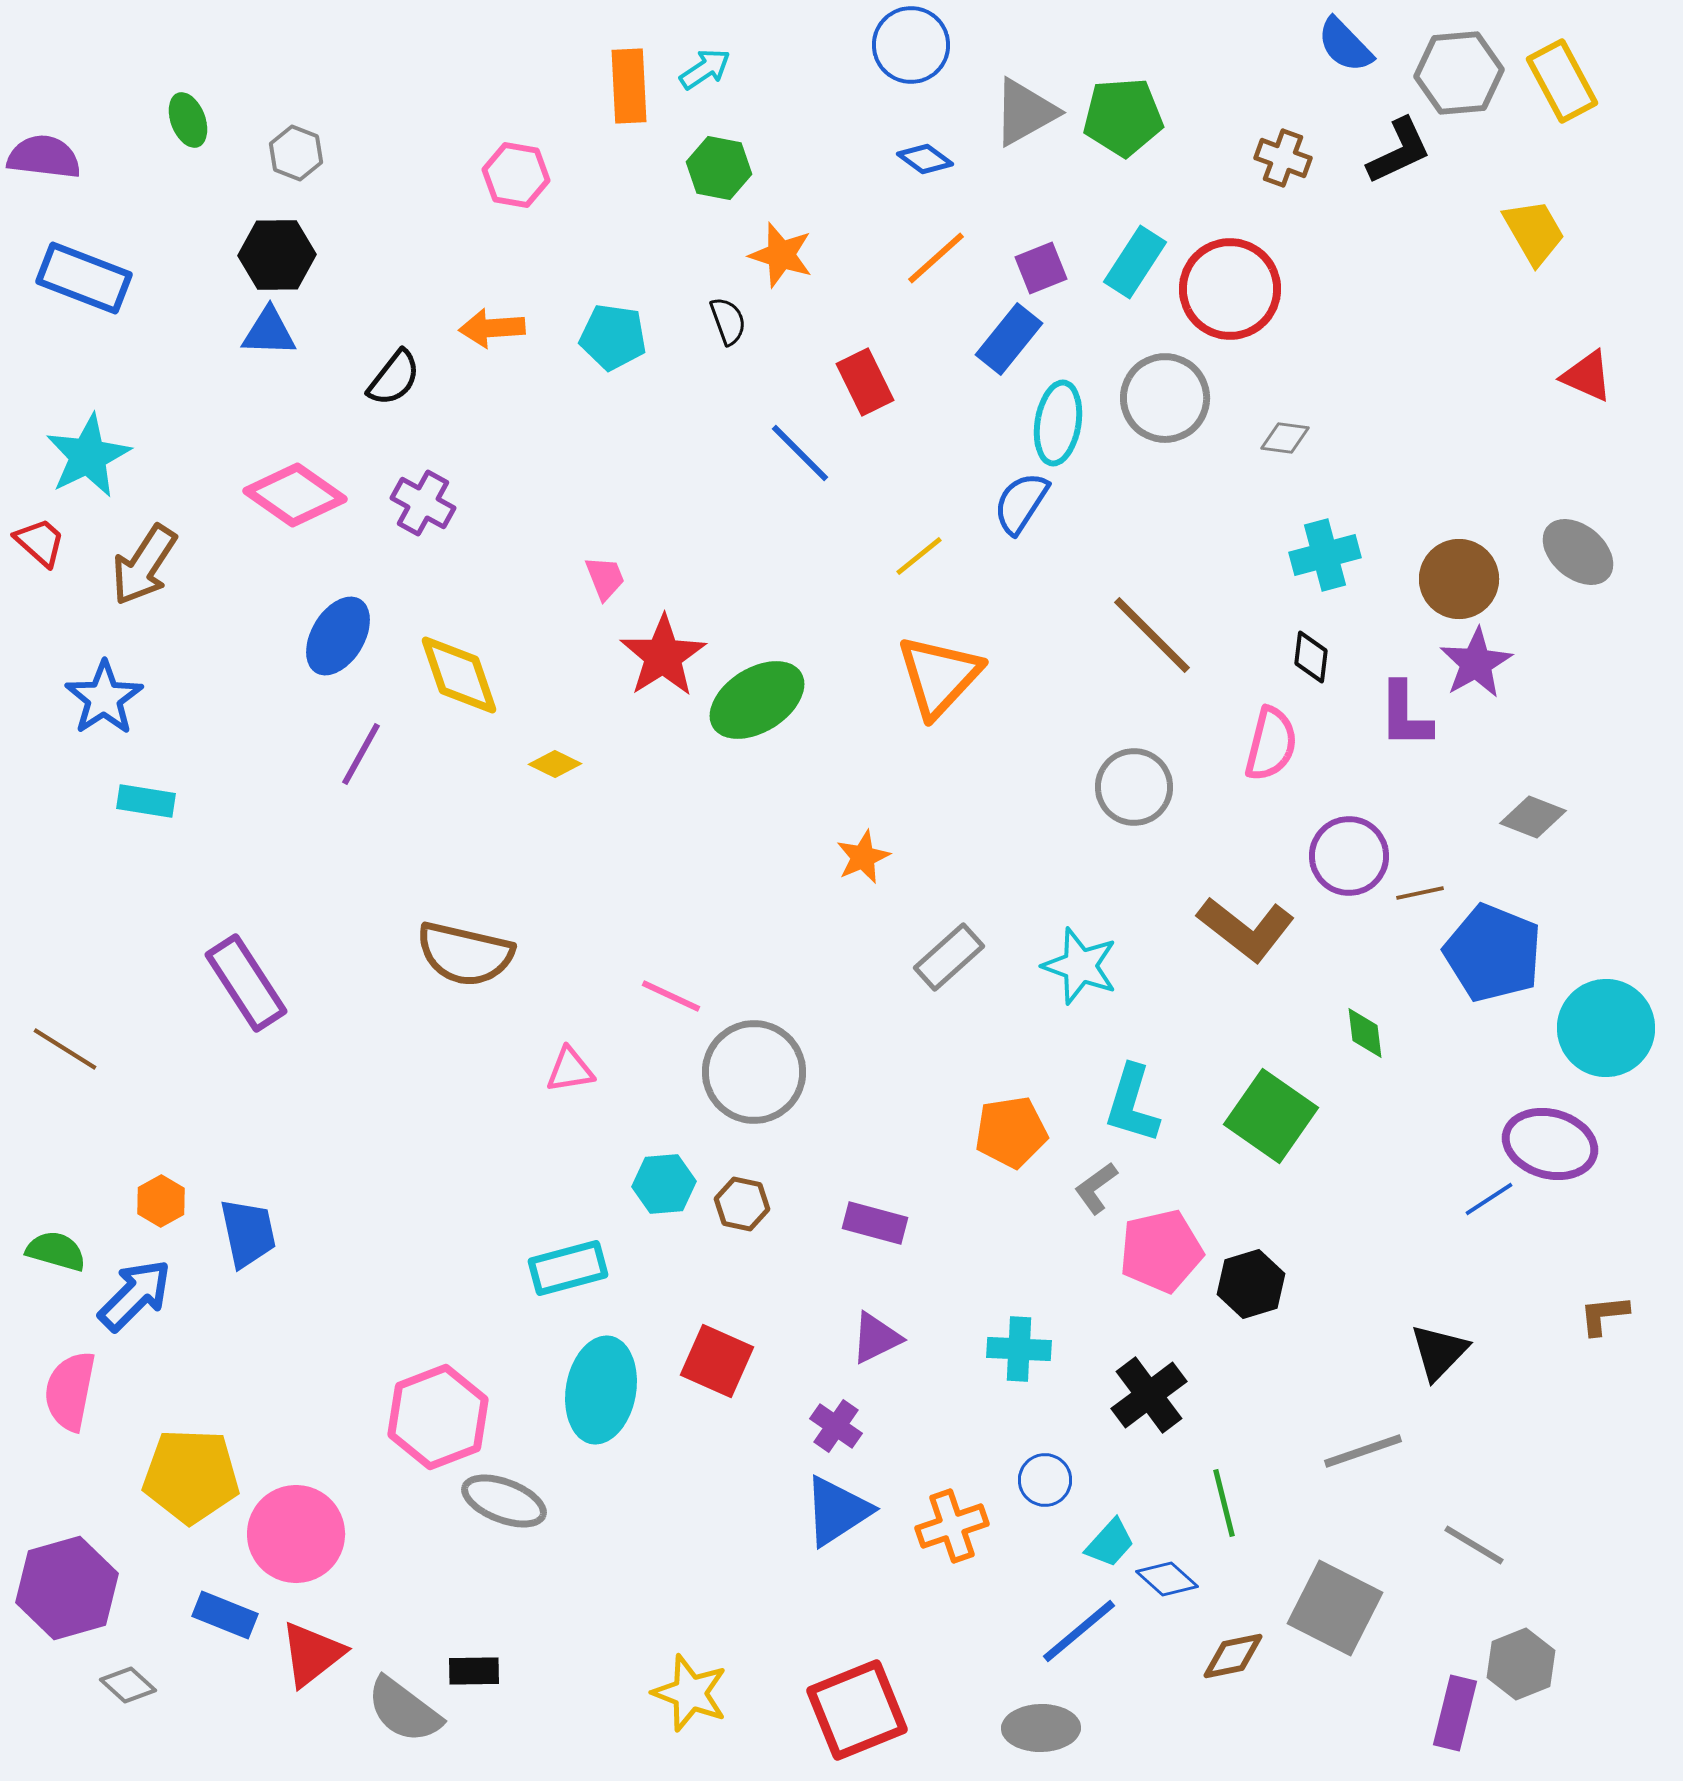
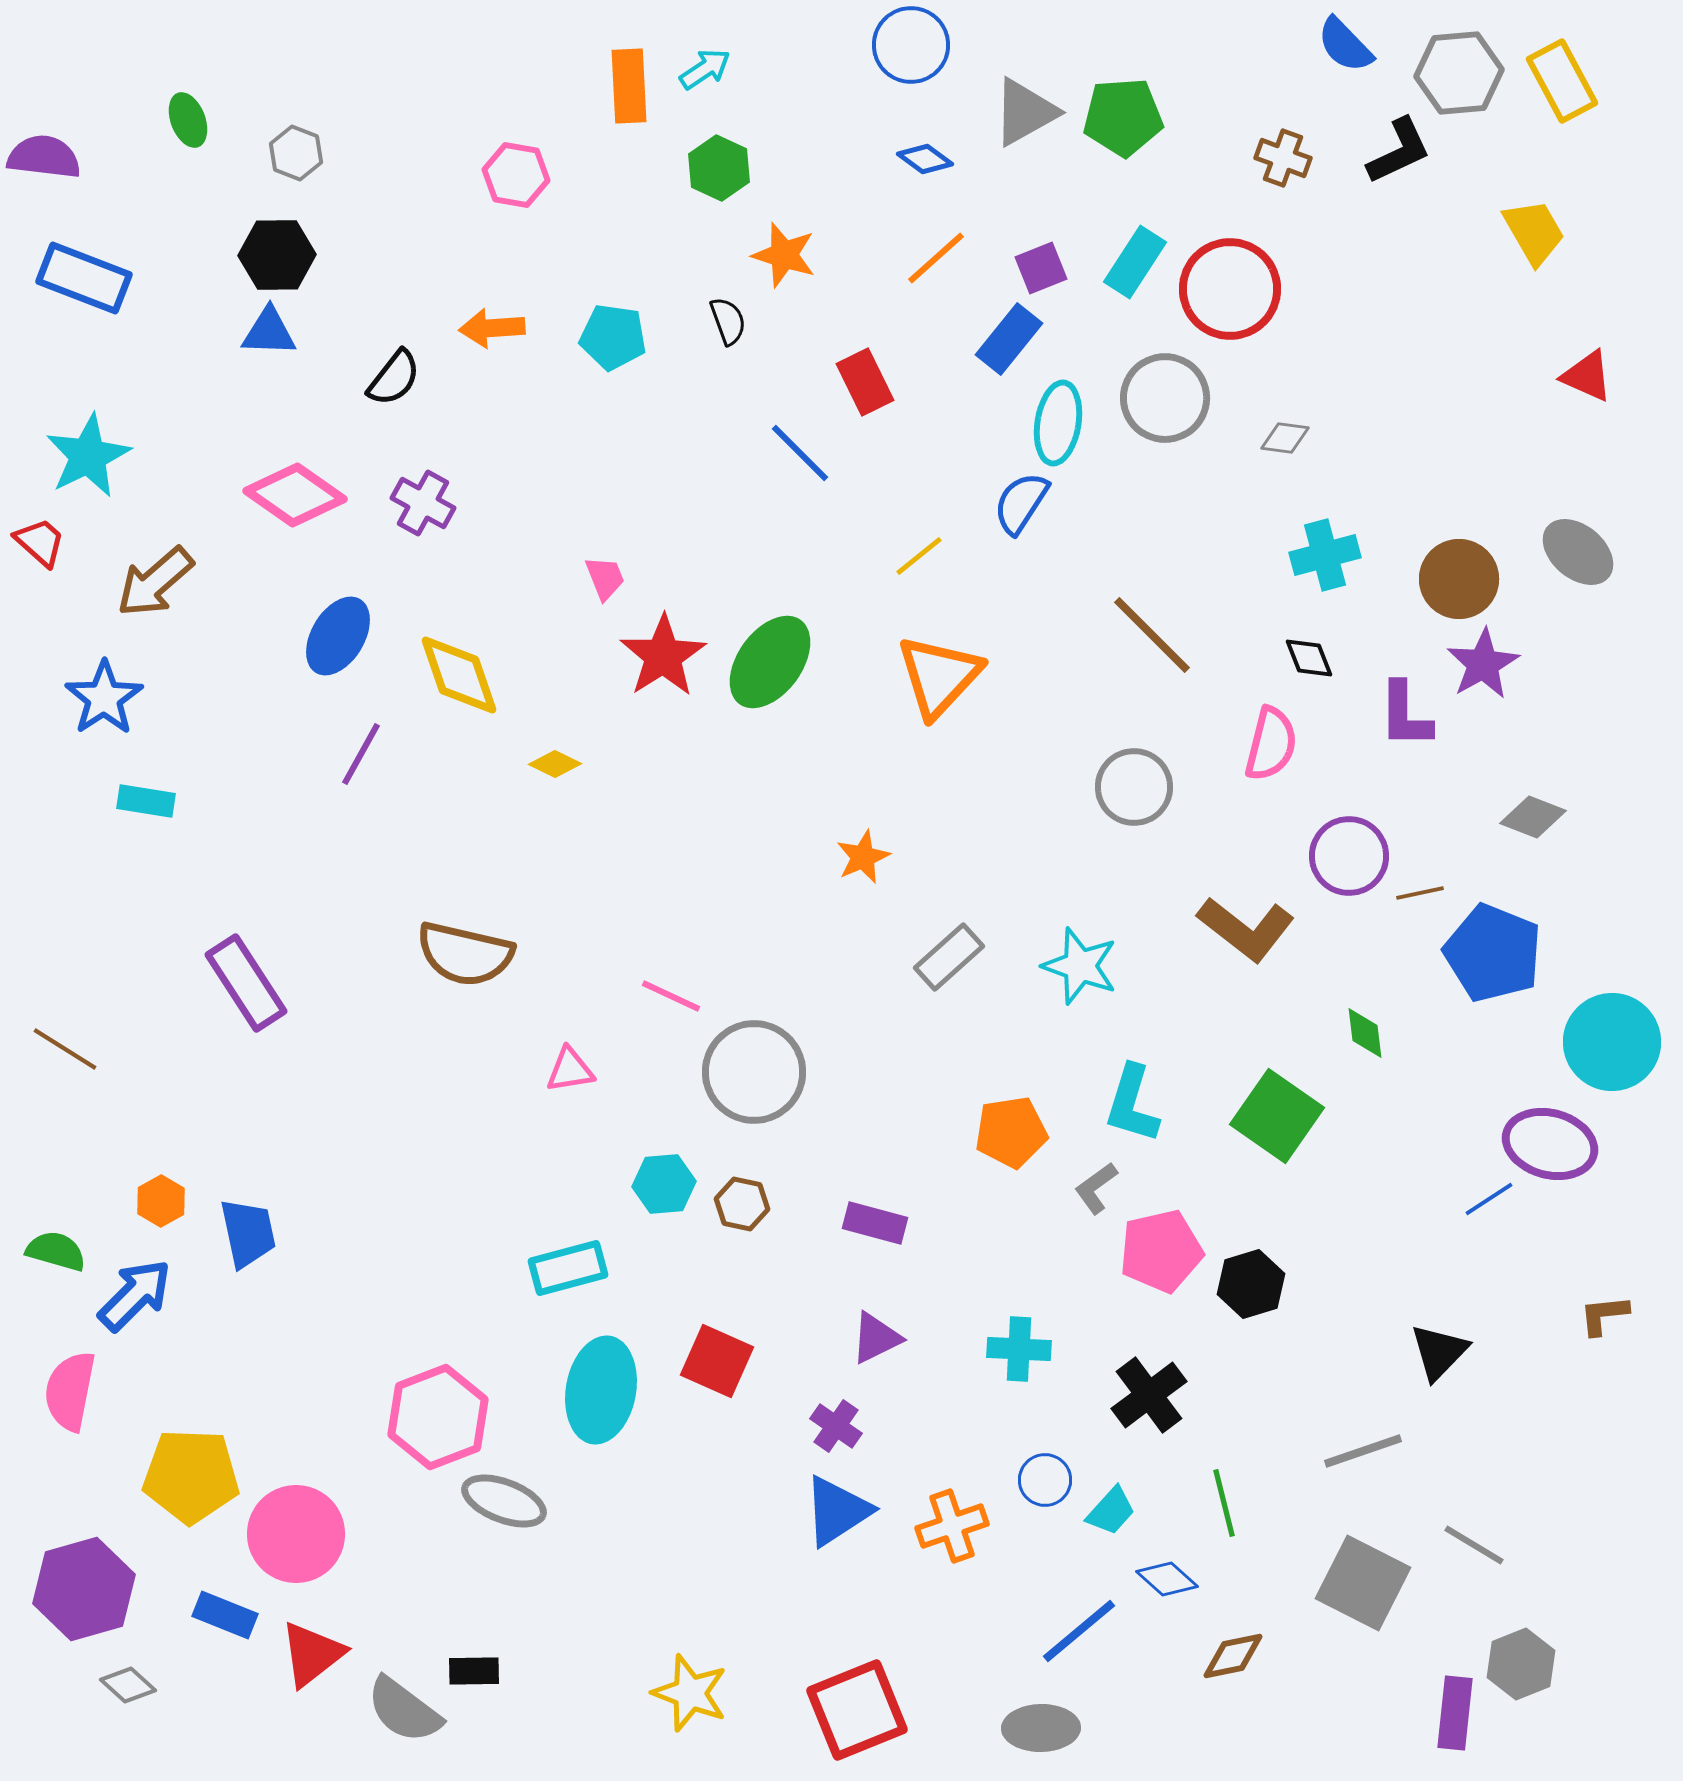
green hexagon at (719, 168): rotated 14 degrees clockwise
orange star at (781, 255): moved 3 px right
brown arrow at (144, 565): moved 11 px right, 17 px down; rotated 16 degrees clockwise
black diamond at (1311, 657): moved 2 px left, 1 px down; rotated 28 degrees counterclockwise
purple star at (1476, 663): moved 7 px right, 1 px down
green ellipse at (757, 700): moved 13 px right, 38 px up; rotated 22 degrees counterclockwise
cyan circle at (1606, 1028): moved 6 px right, 14 px down
green square at (1271, 1116): moved 6 px right
cyan trapezoid at (1110, 1543): moved 1 px right, 32 px up
purple hexagon at (67, 1588): moved 17 px right, 1 px down
gray square at (1335, 1608): moved 28 px right, 25 px up
purple rectangle at (1455, 1713): rotated 8 degrees counterclockwise
